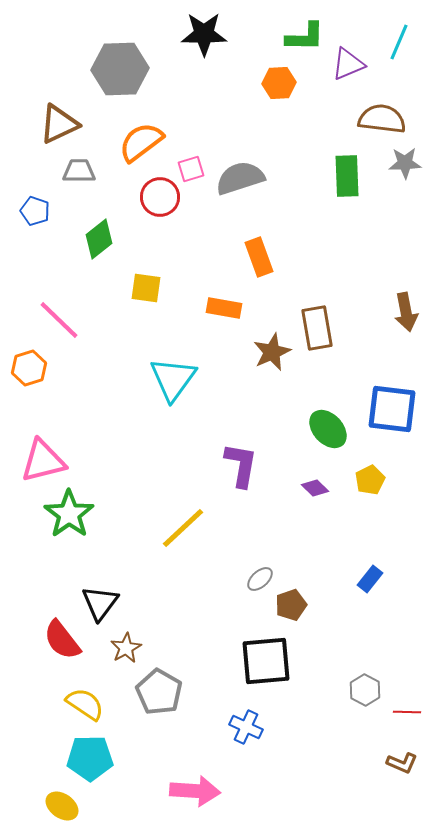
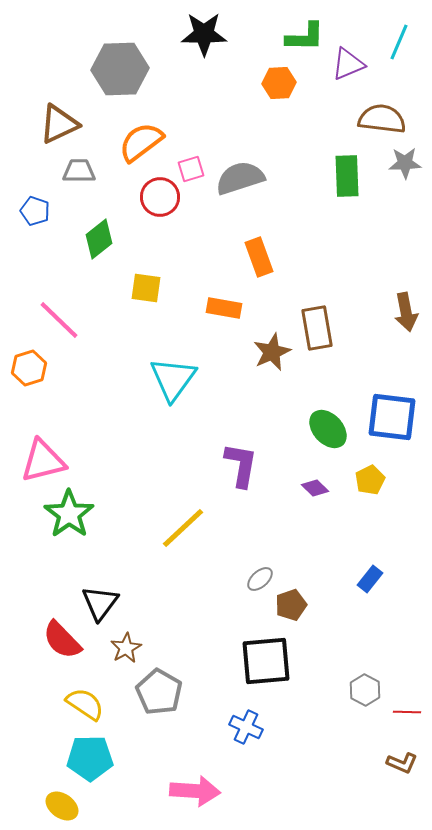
blue square at (392, 409): moved 8 px down
red semicircle at (62, 640): rotated 6 degrees counterclockwise
